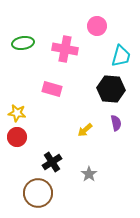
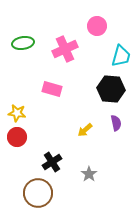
pink cross: rotated 35 degrees counterclockwise
